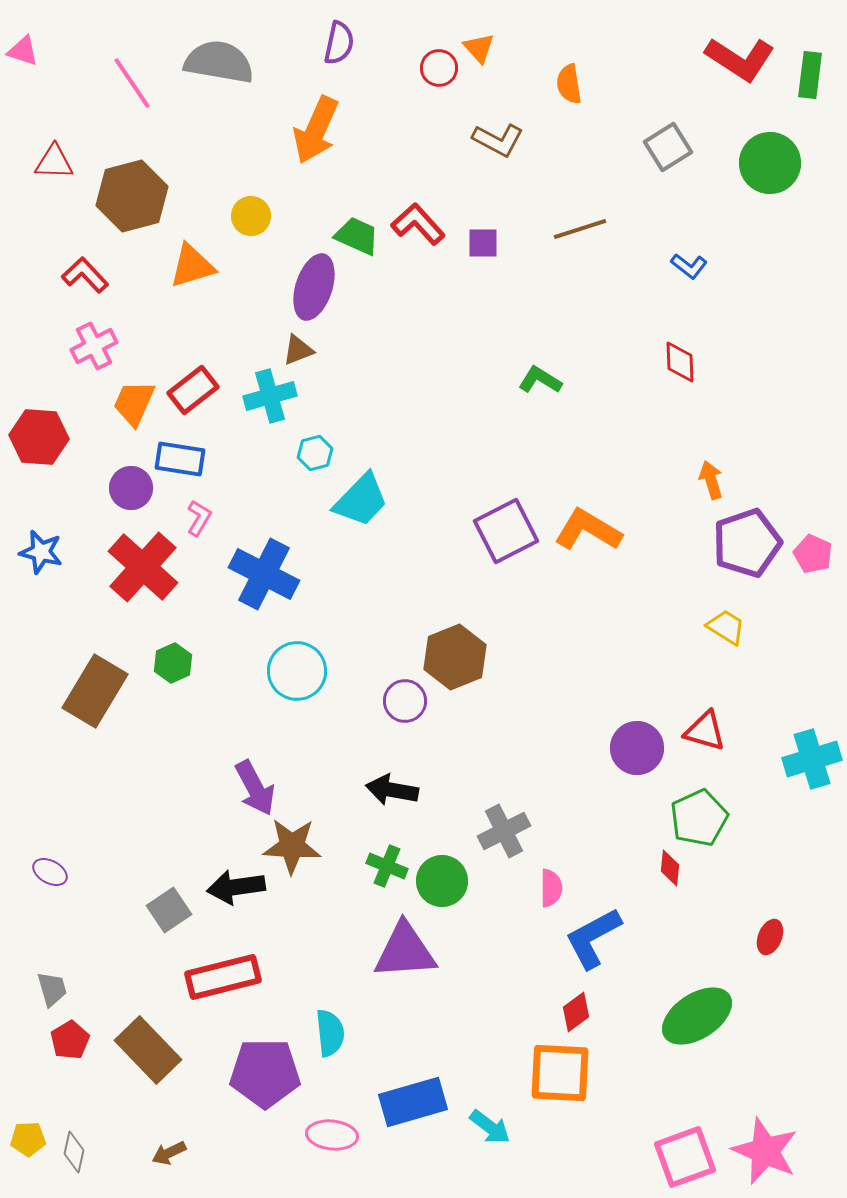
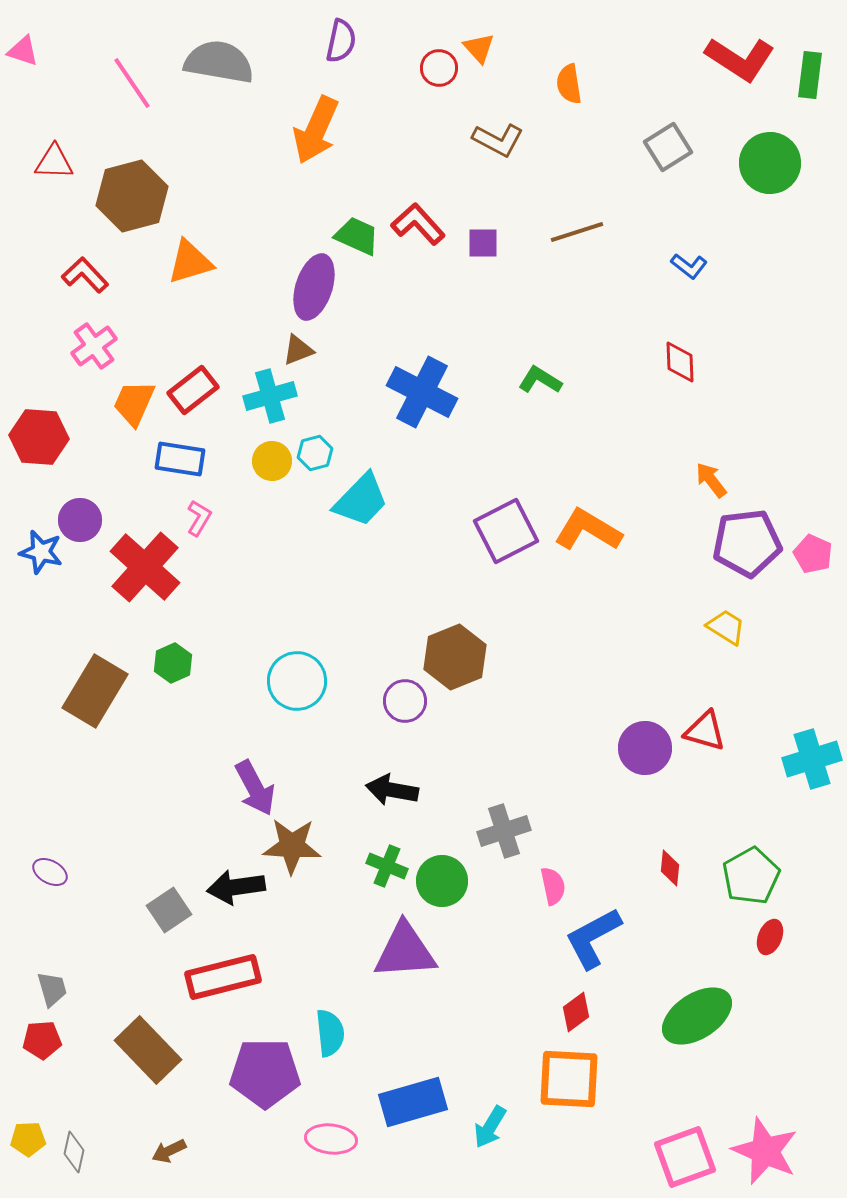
purple semicircle at (339, 43): moved 2 px right, 2 px up
yellow circle at (251, 216): moved 21 px right, 245 px down
brown line at (580, 229): moved 3 px left, 3 px down
orange triangle at (192, 266): moved 2 px left, 4 px up
pink cross at (94, 346): rotated 9 degrees counterclockwise
orange arrow at (711, 480): rotated 21 degrees counterclockwise
purple circle at (131, 488): moved 51 px left, 32 px down
purple pentagon at (747, 543): rotated 12 degrees clockwise
red cross at (143, 567): moved 2 px right
blue cross at (264, 574): moved 158 px right, 182 px up
cyan circle at (297, 671): moved 10 px down
purple circle at (637, 748): moved 8 px right
green pentagon at (699, 818): moved 52 px right, 58 px down; rotated 4 degrees counterclockwise
gray cross at (504, 831): rotated 9 degrees clockwise
pink semicircle at (551, 888): moved 2 px right, 2 px up; rotated 12 degrees counterclockwise
red pentagon at (70, 1040): moved 28 px left; rotated 27 degrees clockwise
orange square at (560, 1073): moved 9 px right, 6 px down
cyan arrow at (490, 1127): rotated 84 degrees clockwise
pink ellipse at (332, 1135): moved 1 px left, 4 px down
brown arrow at (169, 1153): moved 2 px up
